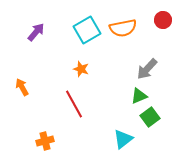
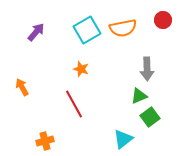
gray arrow: rotated 45 degrees counterclockwise
